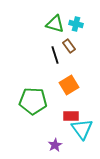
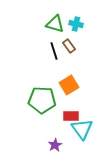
black line: moved 1 px left, 4 px up
green pentagon: moved 9 px right, 1 px up
